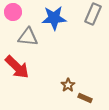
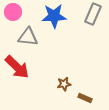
blue star: moved 2 px up
brown star: moved 4 px left, 1 px up; rotated 24 degrees clockwise
